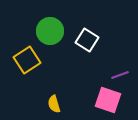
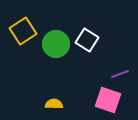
green circle: moved 6 px right, 13 px down
yellow square: moved 4 px left, 29 px up
purple line: moved 1 px up
yellow semicircle: rotated 108 degrees clockwise
